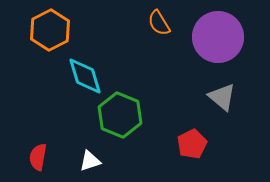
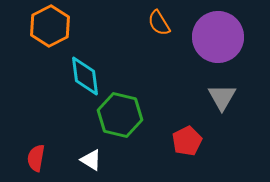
orange hexagon: moved 4 px up
cyan diamond: rotated 9 degrees clockwise
gray triangle: rotated 20 degrees clockwise
green hexagon: rotated 9 degrees counterclockwise
red pentagon: moved 5 px left, 3 px up
red semicircle: moved 2 px left, 1 px down
white triangle: moved 1 px right, 1 px up; rotated 50 degrees clockwise
